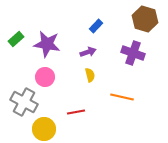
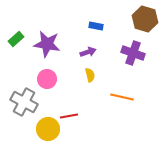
blue rectangle: rotated 56 degrees clockwise
pink circle: moved 2 px right, 2 px down
red line: moved 7 px left, 4 px down
yellow circle: moved 4 px right
